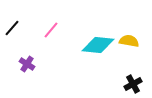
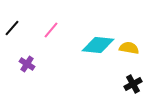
yellow semicircle: moved 7 px down
